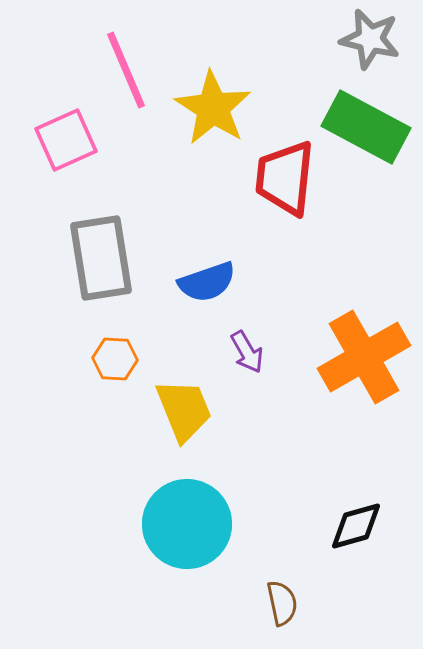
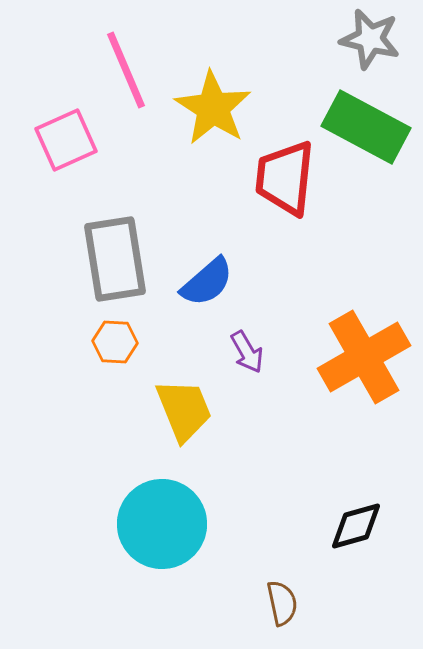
gray rectangle: moved 14 px right, 1 px down
blue semicircle: rotated 22 degrees counterclockwise
orange hexagon: moved 17 px up
cyan circle: moved 25 px left
